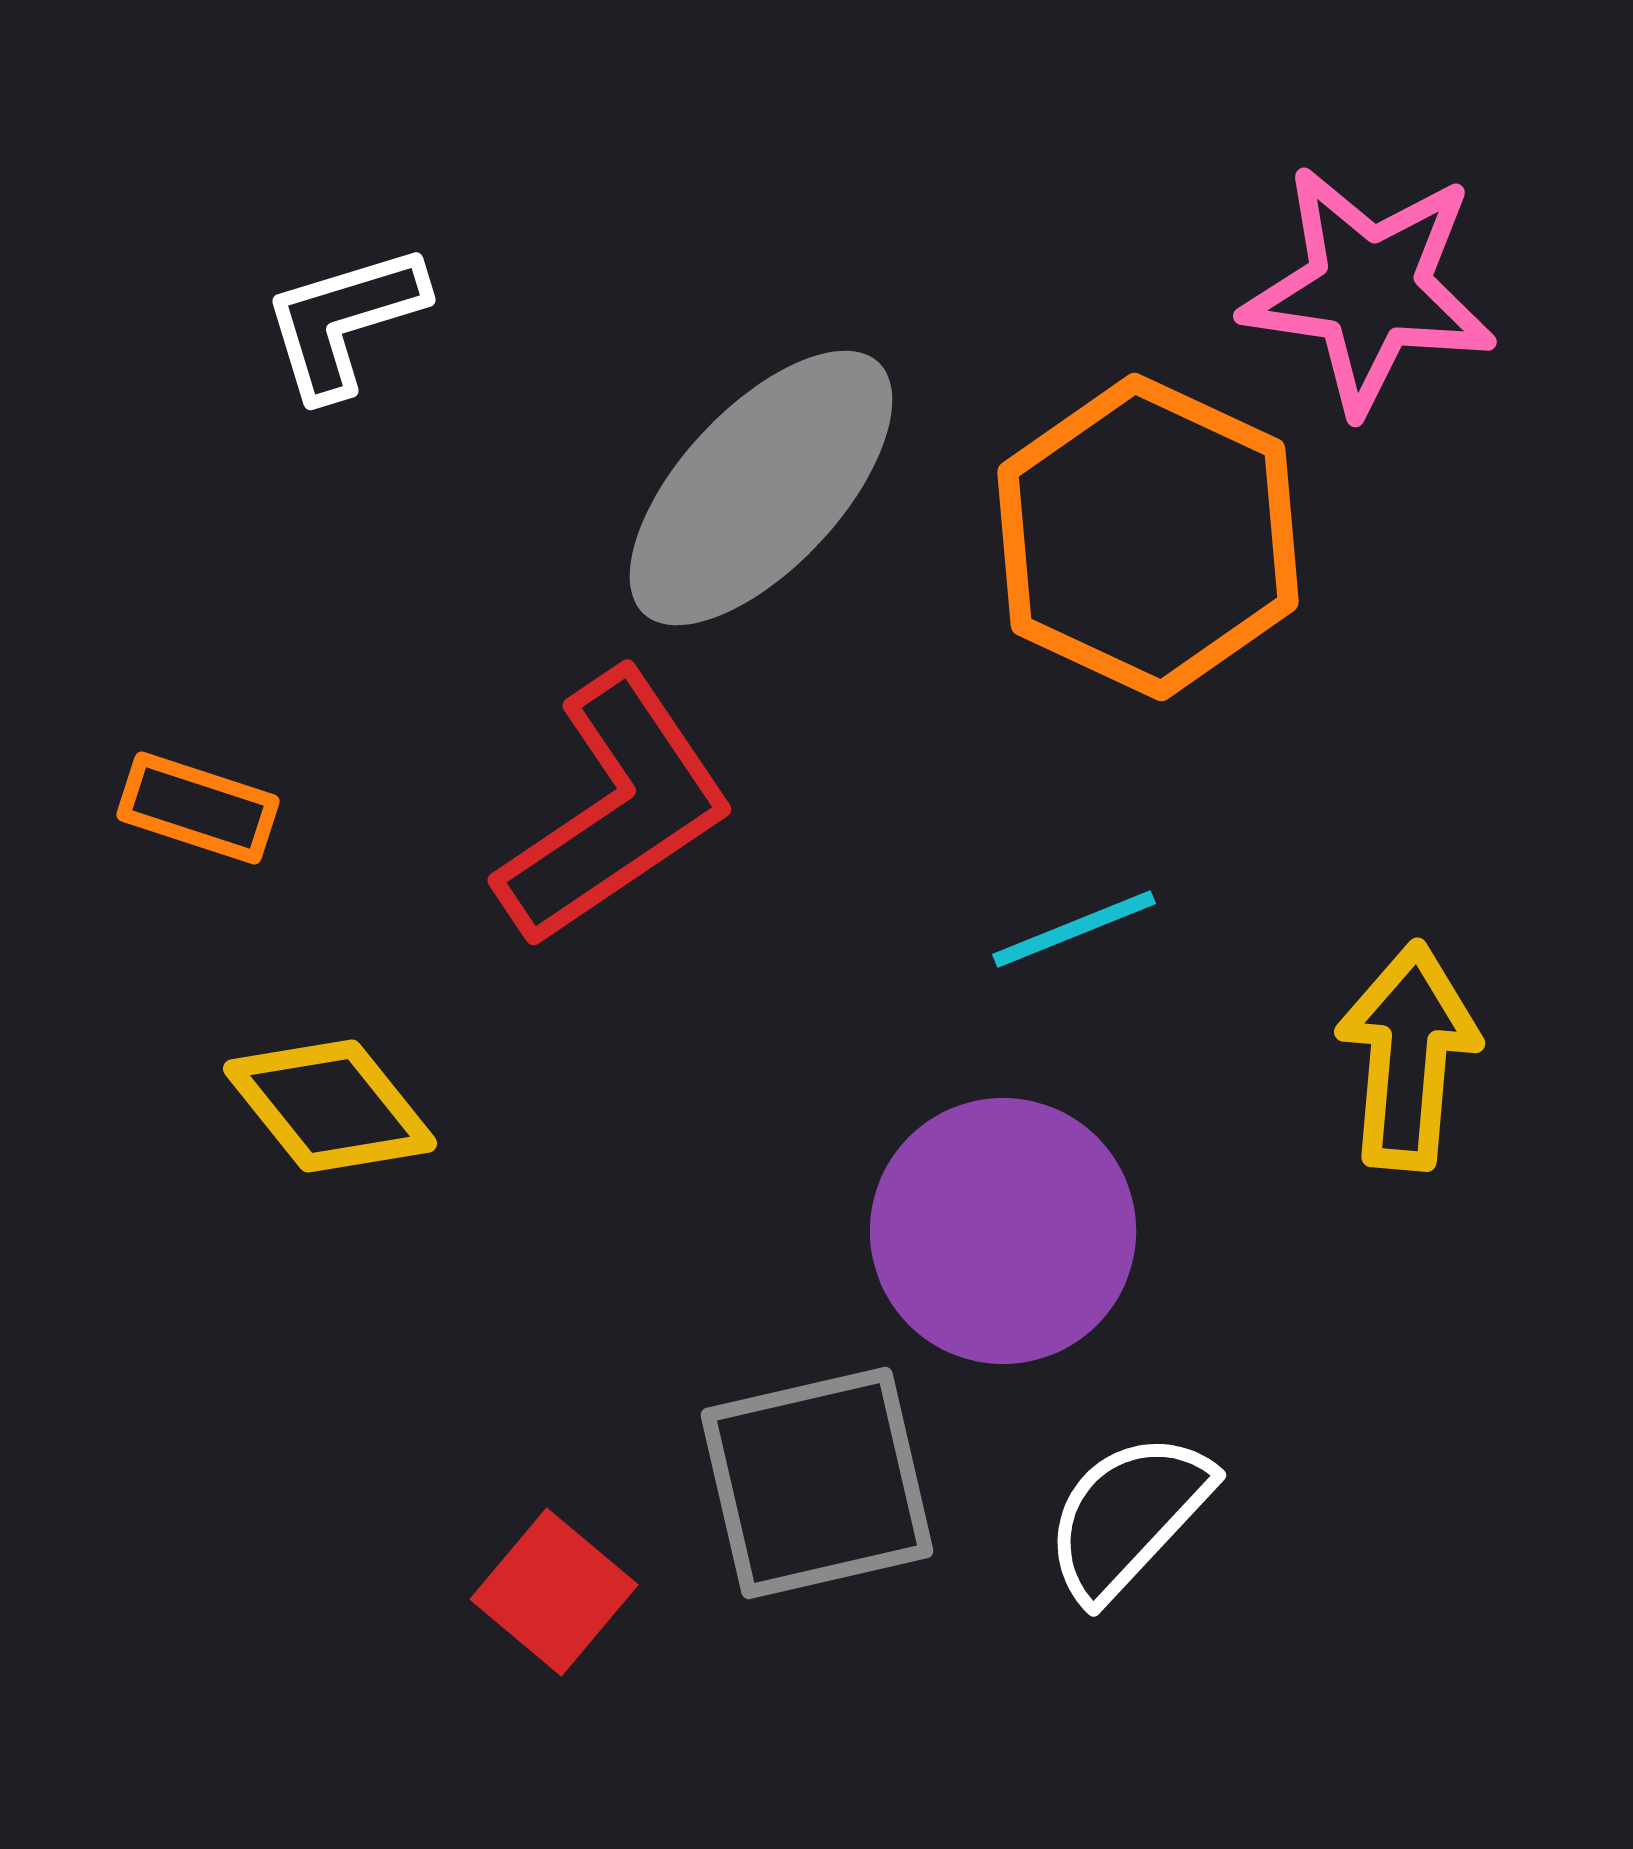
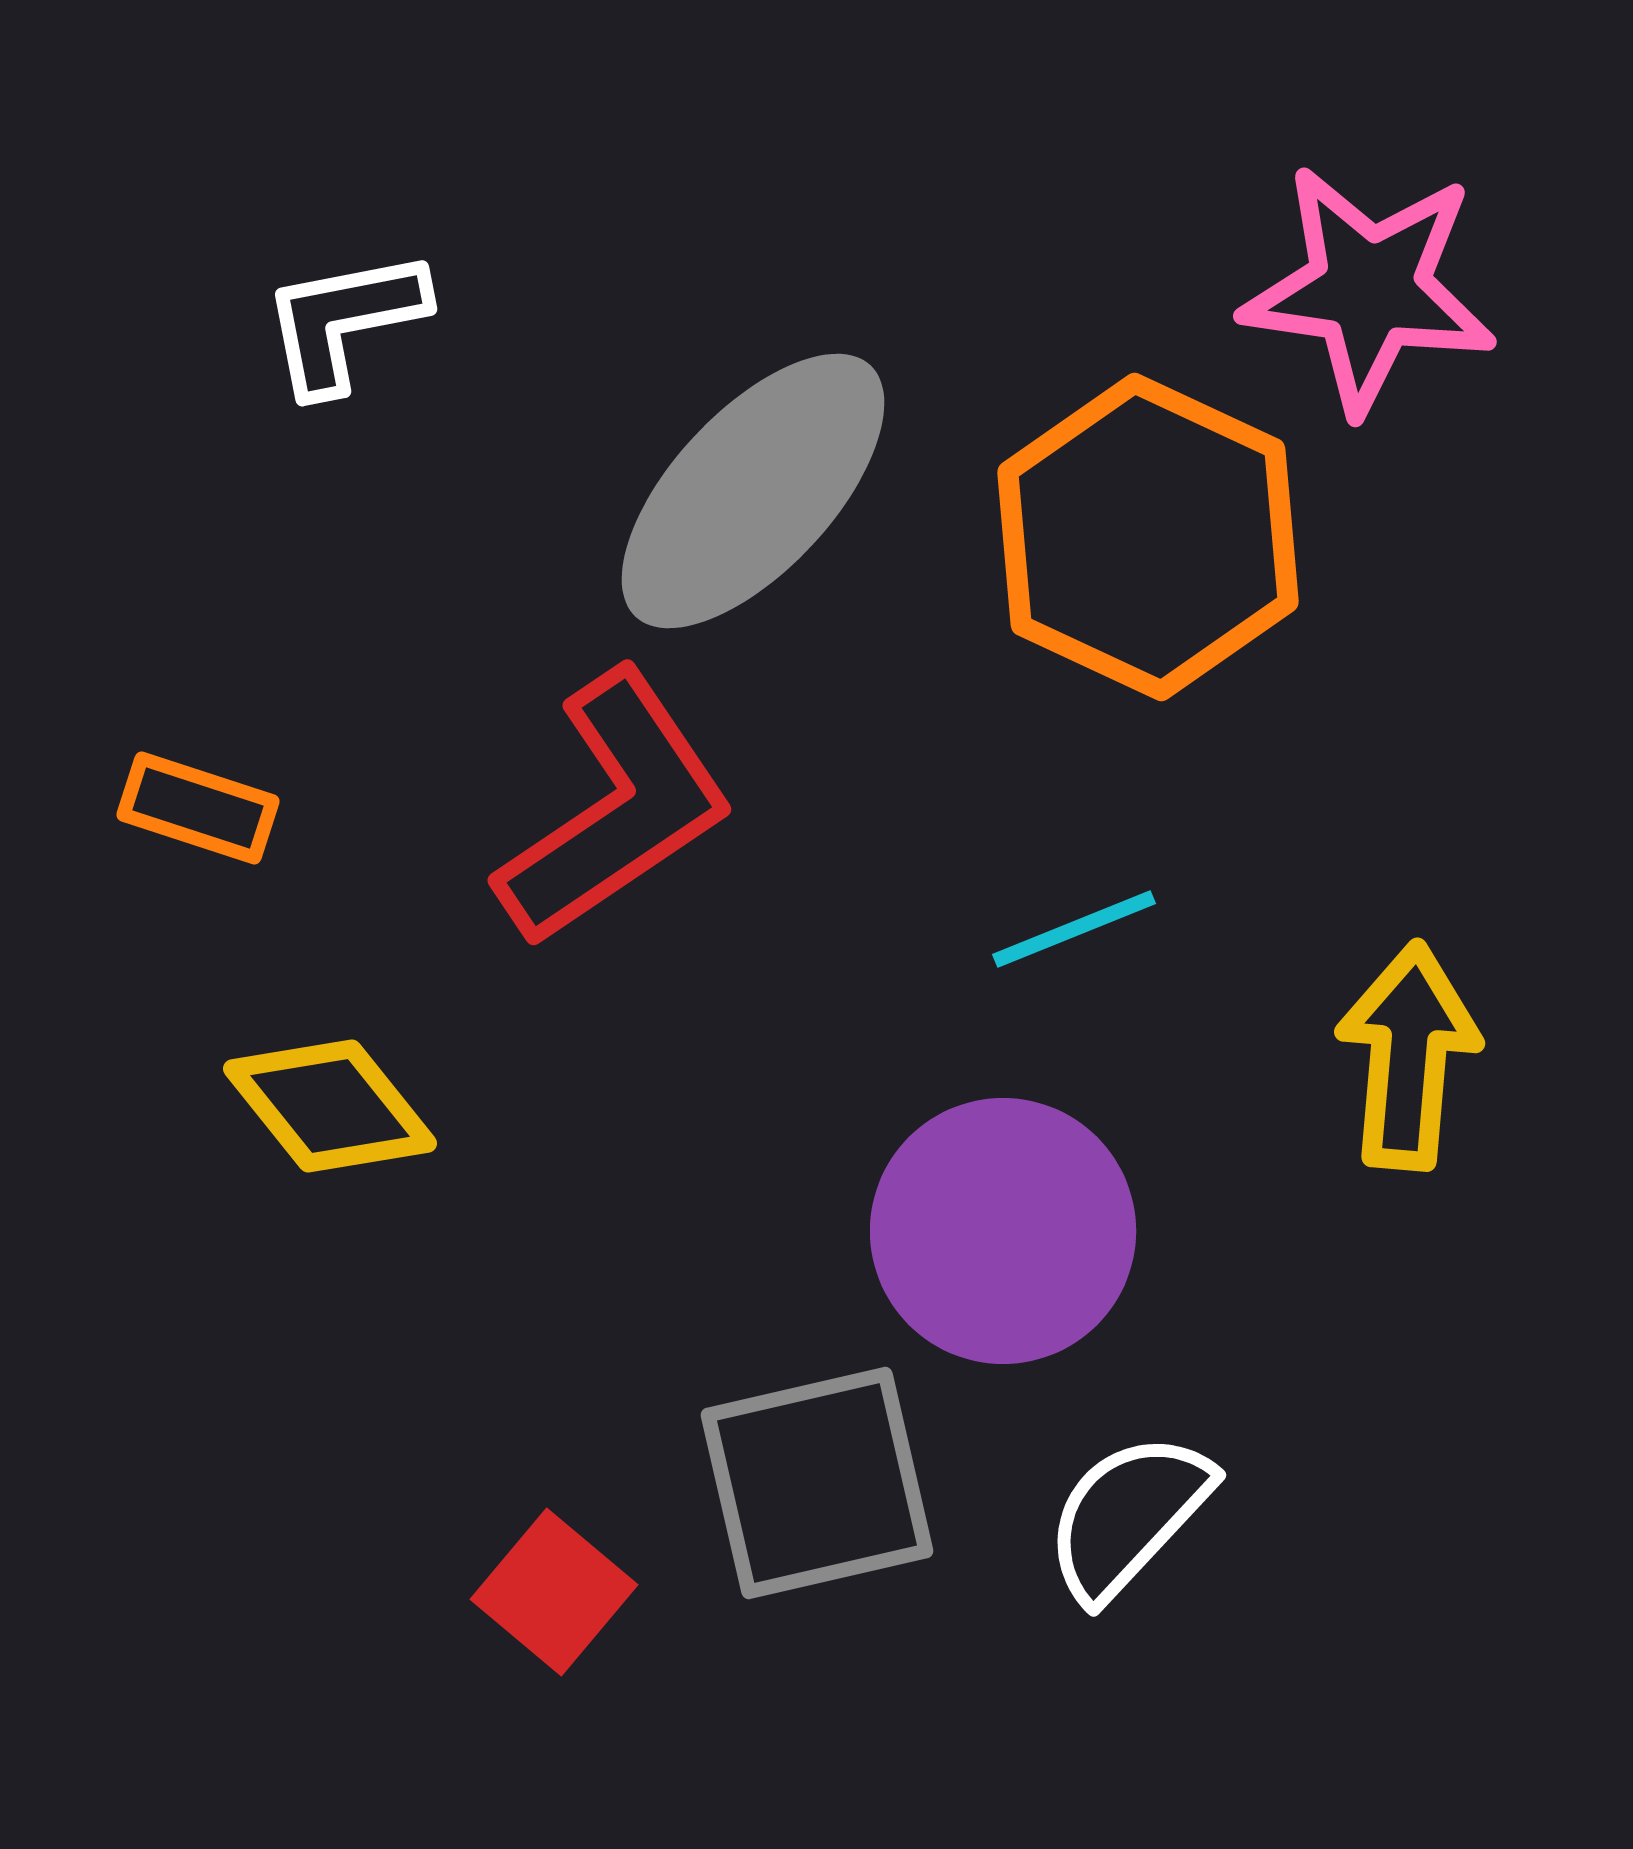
white L-shape: rotated 6 degrees clockwise
gray ellipse: moved 8 px left, 3 px down
